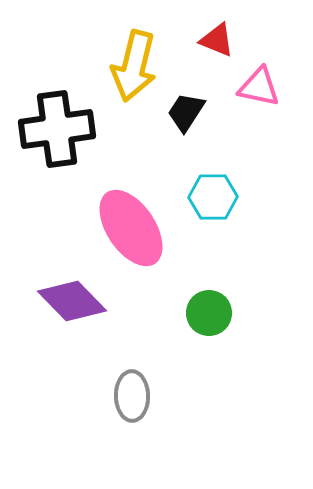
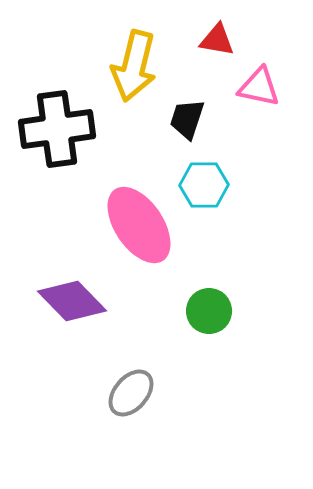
red triangle: rotated 12 degrees counterclockwise
black trapezoid: moved 1 px right, 7 px down; rotated 15 degrees counterclockwise
cyan hexagon: moved 9 px left, 12 px up
pink ellipse: moved 8 px right, 3 px up
green circle: moved 2 px up
gray ellipse: moved 1 px left, 3 px up; rotated 42 degrees clockwise
